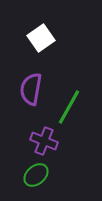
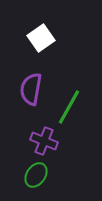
green ellipse: rotated 15 degrees counterclockwise
